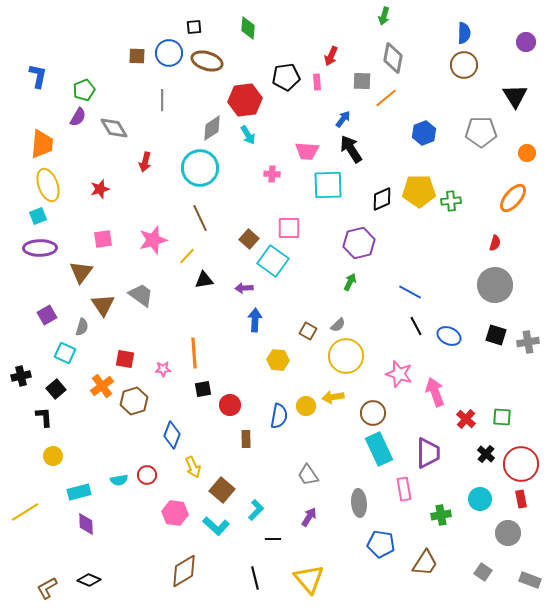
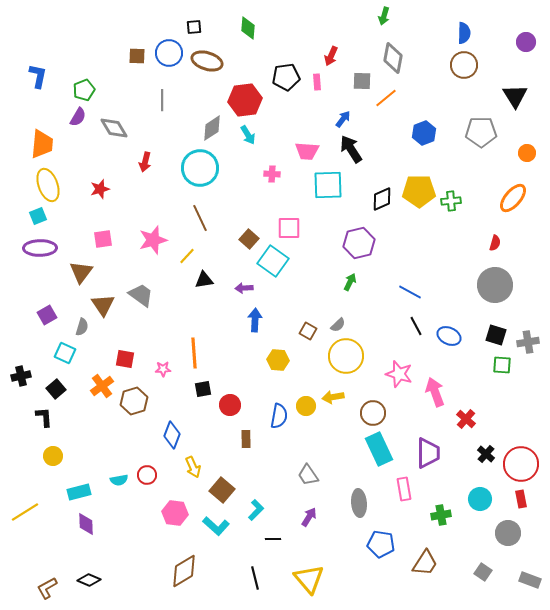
green square at (502, 417): moved 52 px up
